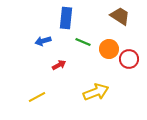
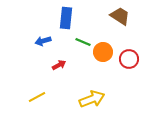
orange circle: moved 6 px left, 3 px down
yellow arrow: moved 4 px left, 7 px down
